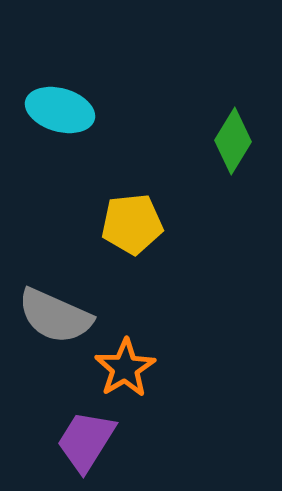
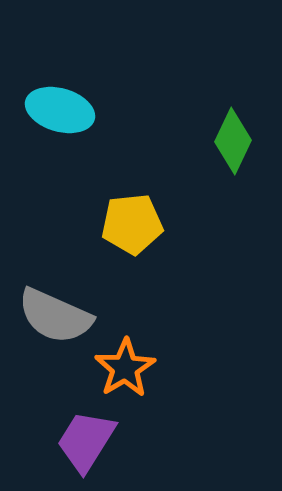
green diamond: rotated 6 degrees counterclockwise
